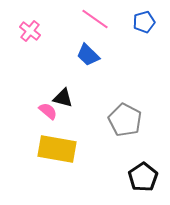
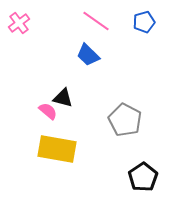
pink line: moved 1 px right, 2 px down
pink cross: moved 11 px left, 8 px up; rotated 15 degrees clockwise
